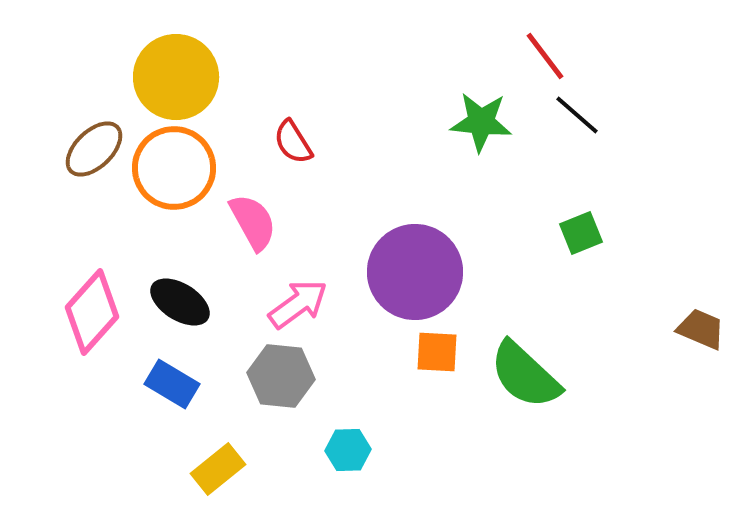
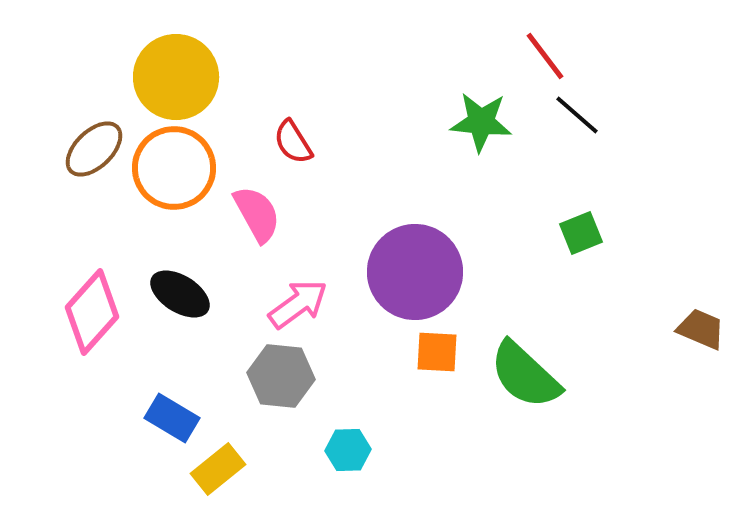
pink semicircle: moved 4 px right, 8 px up
black ellipse: moved 8 px up
blue rectangle: moved 34 px down
